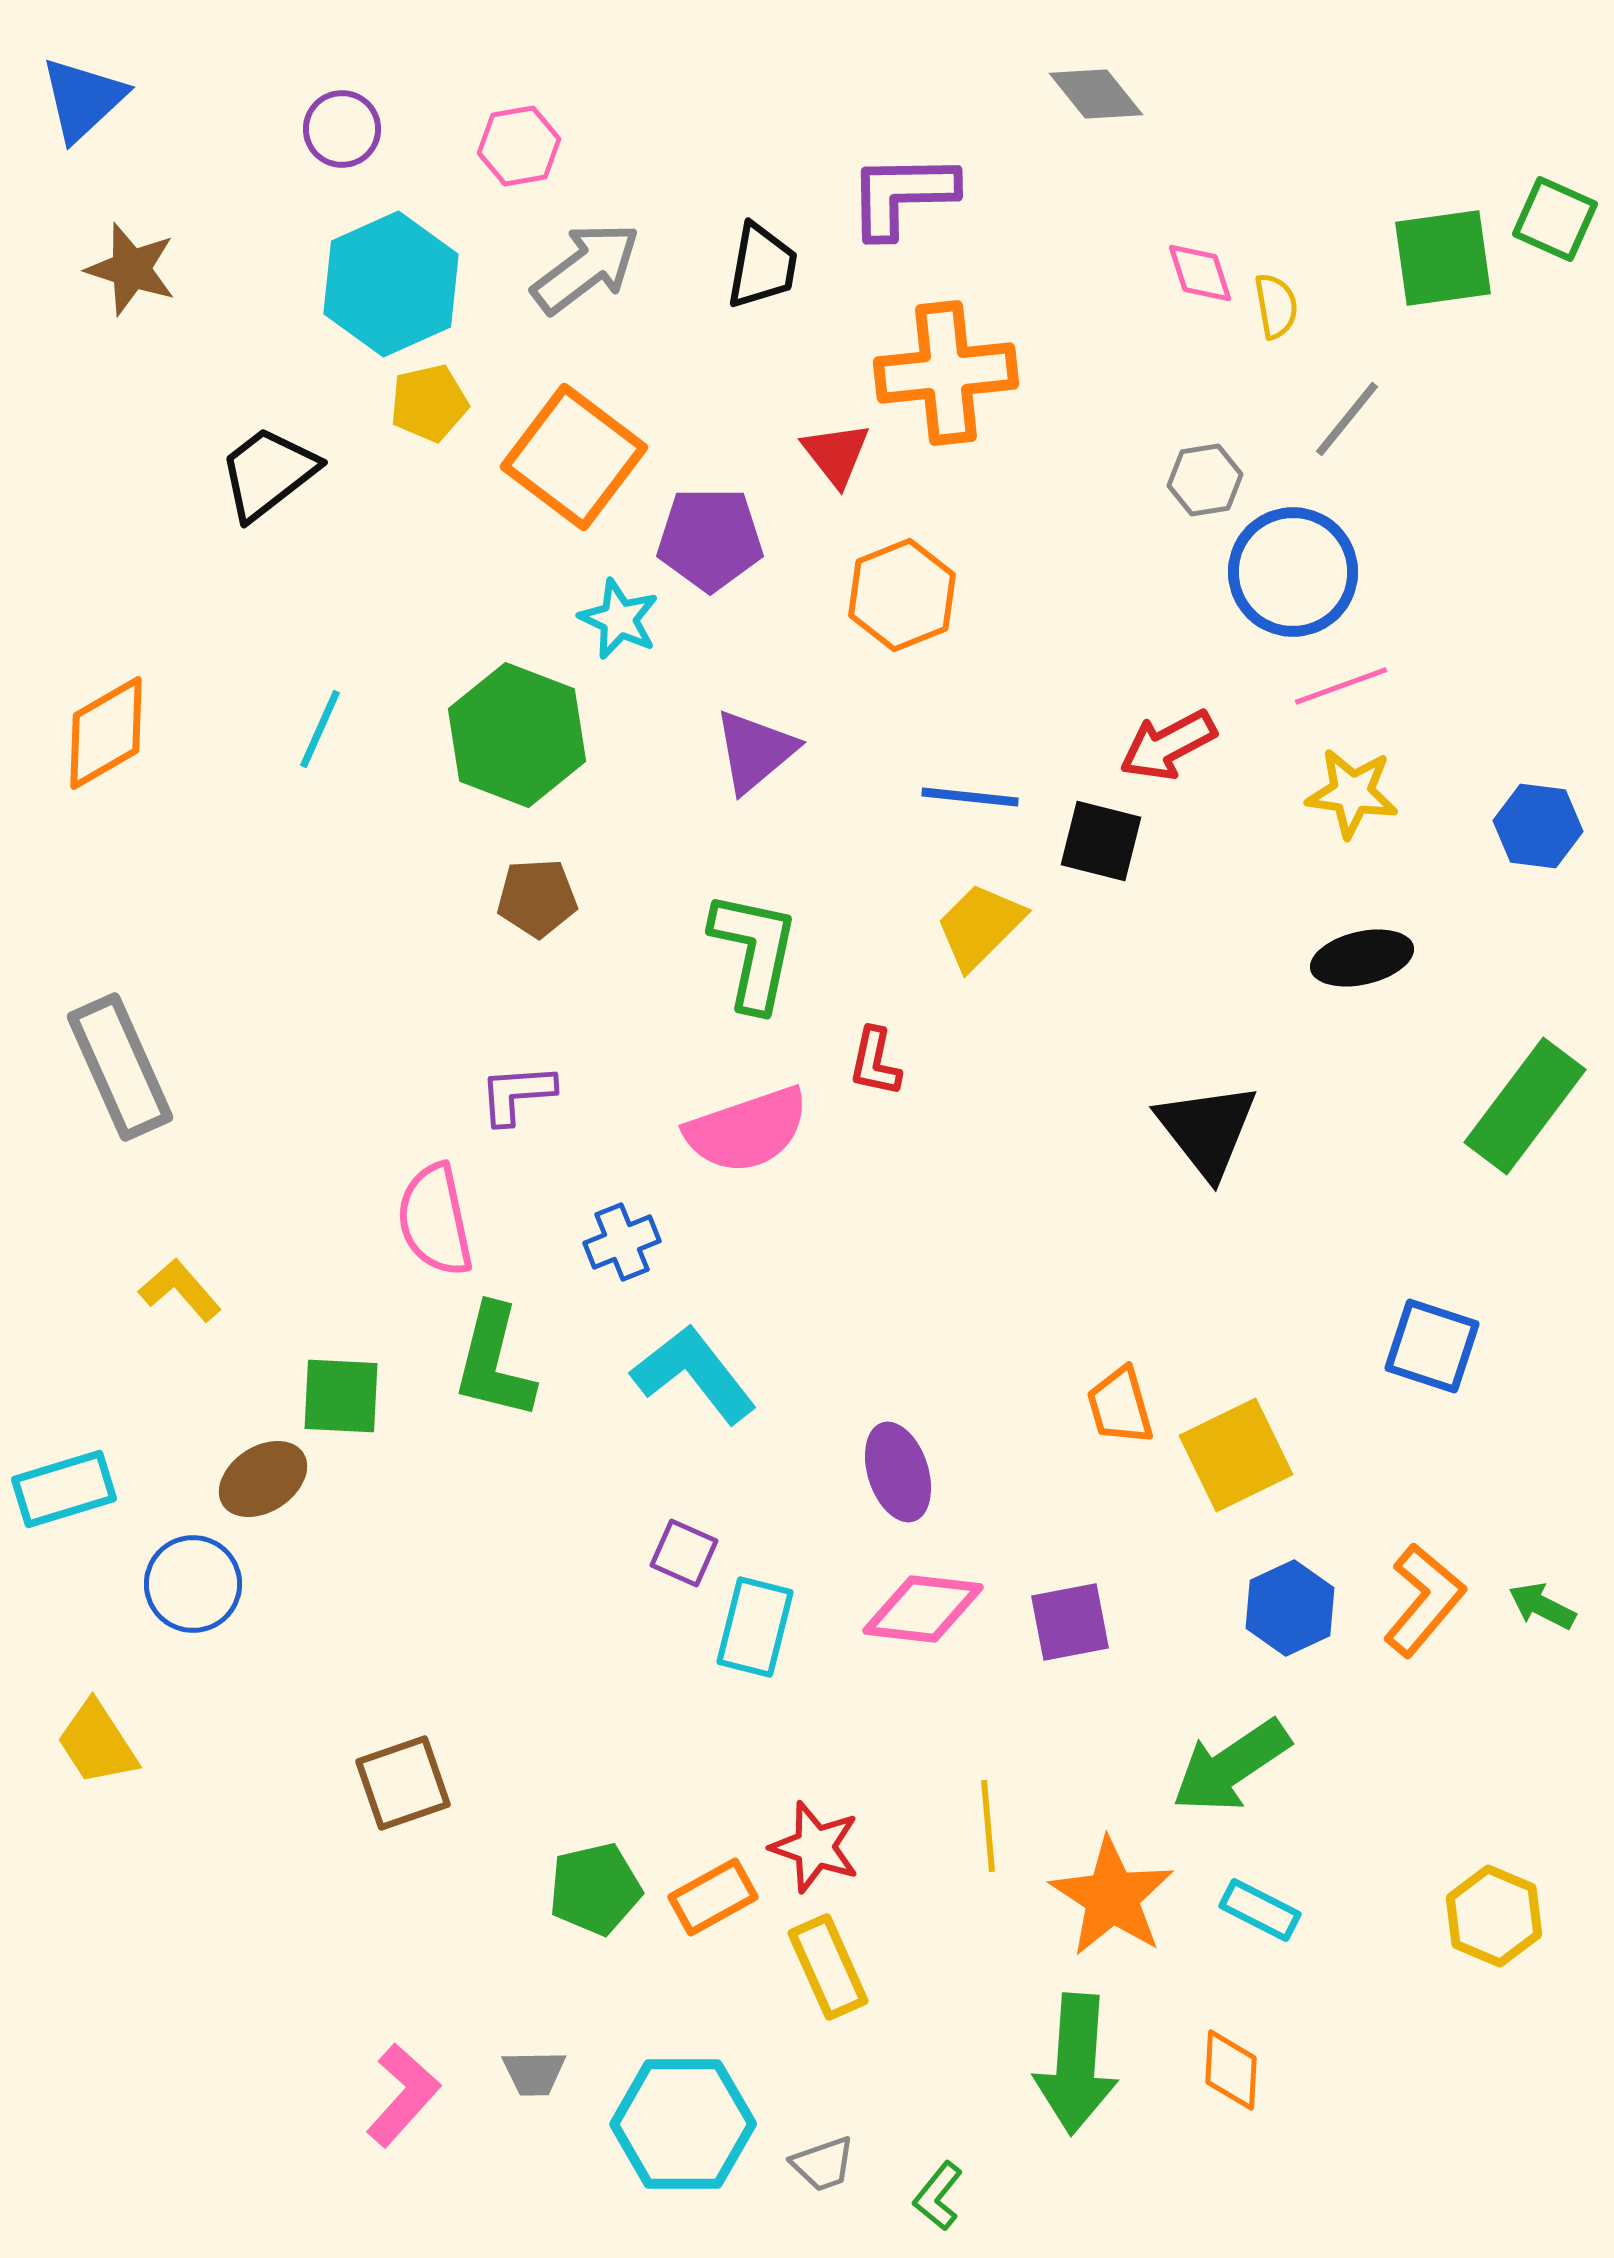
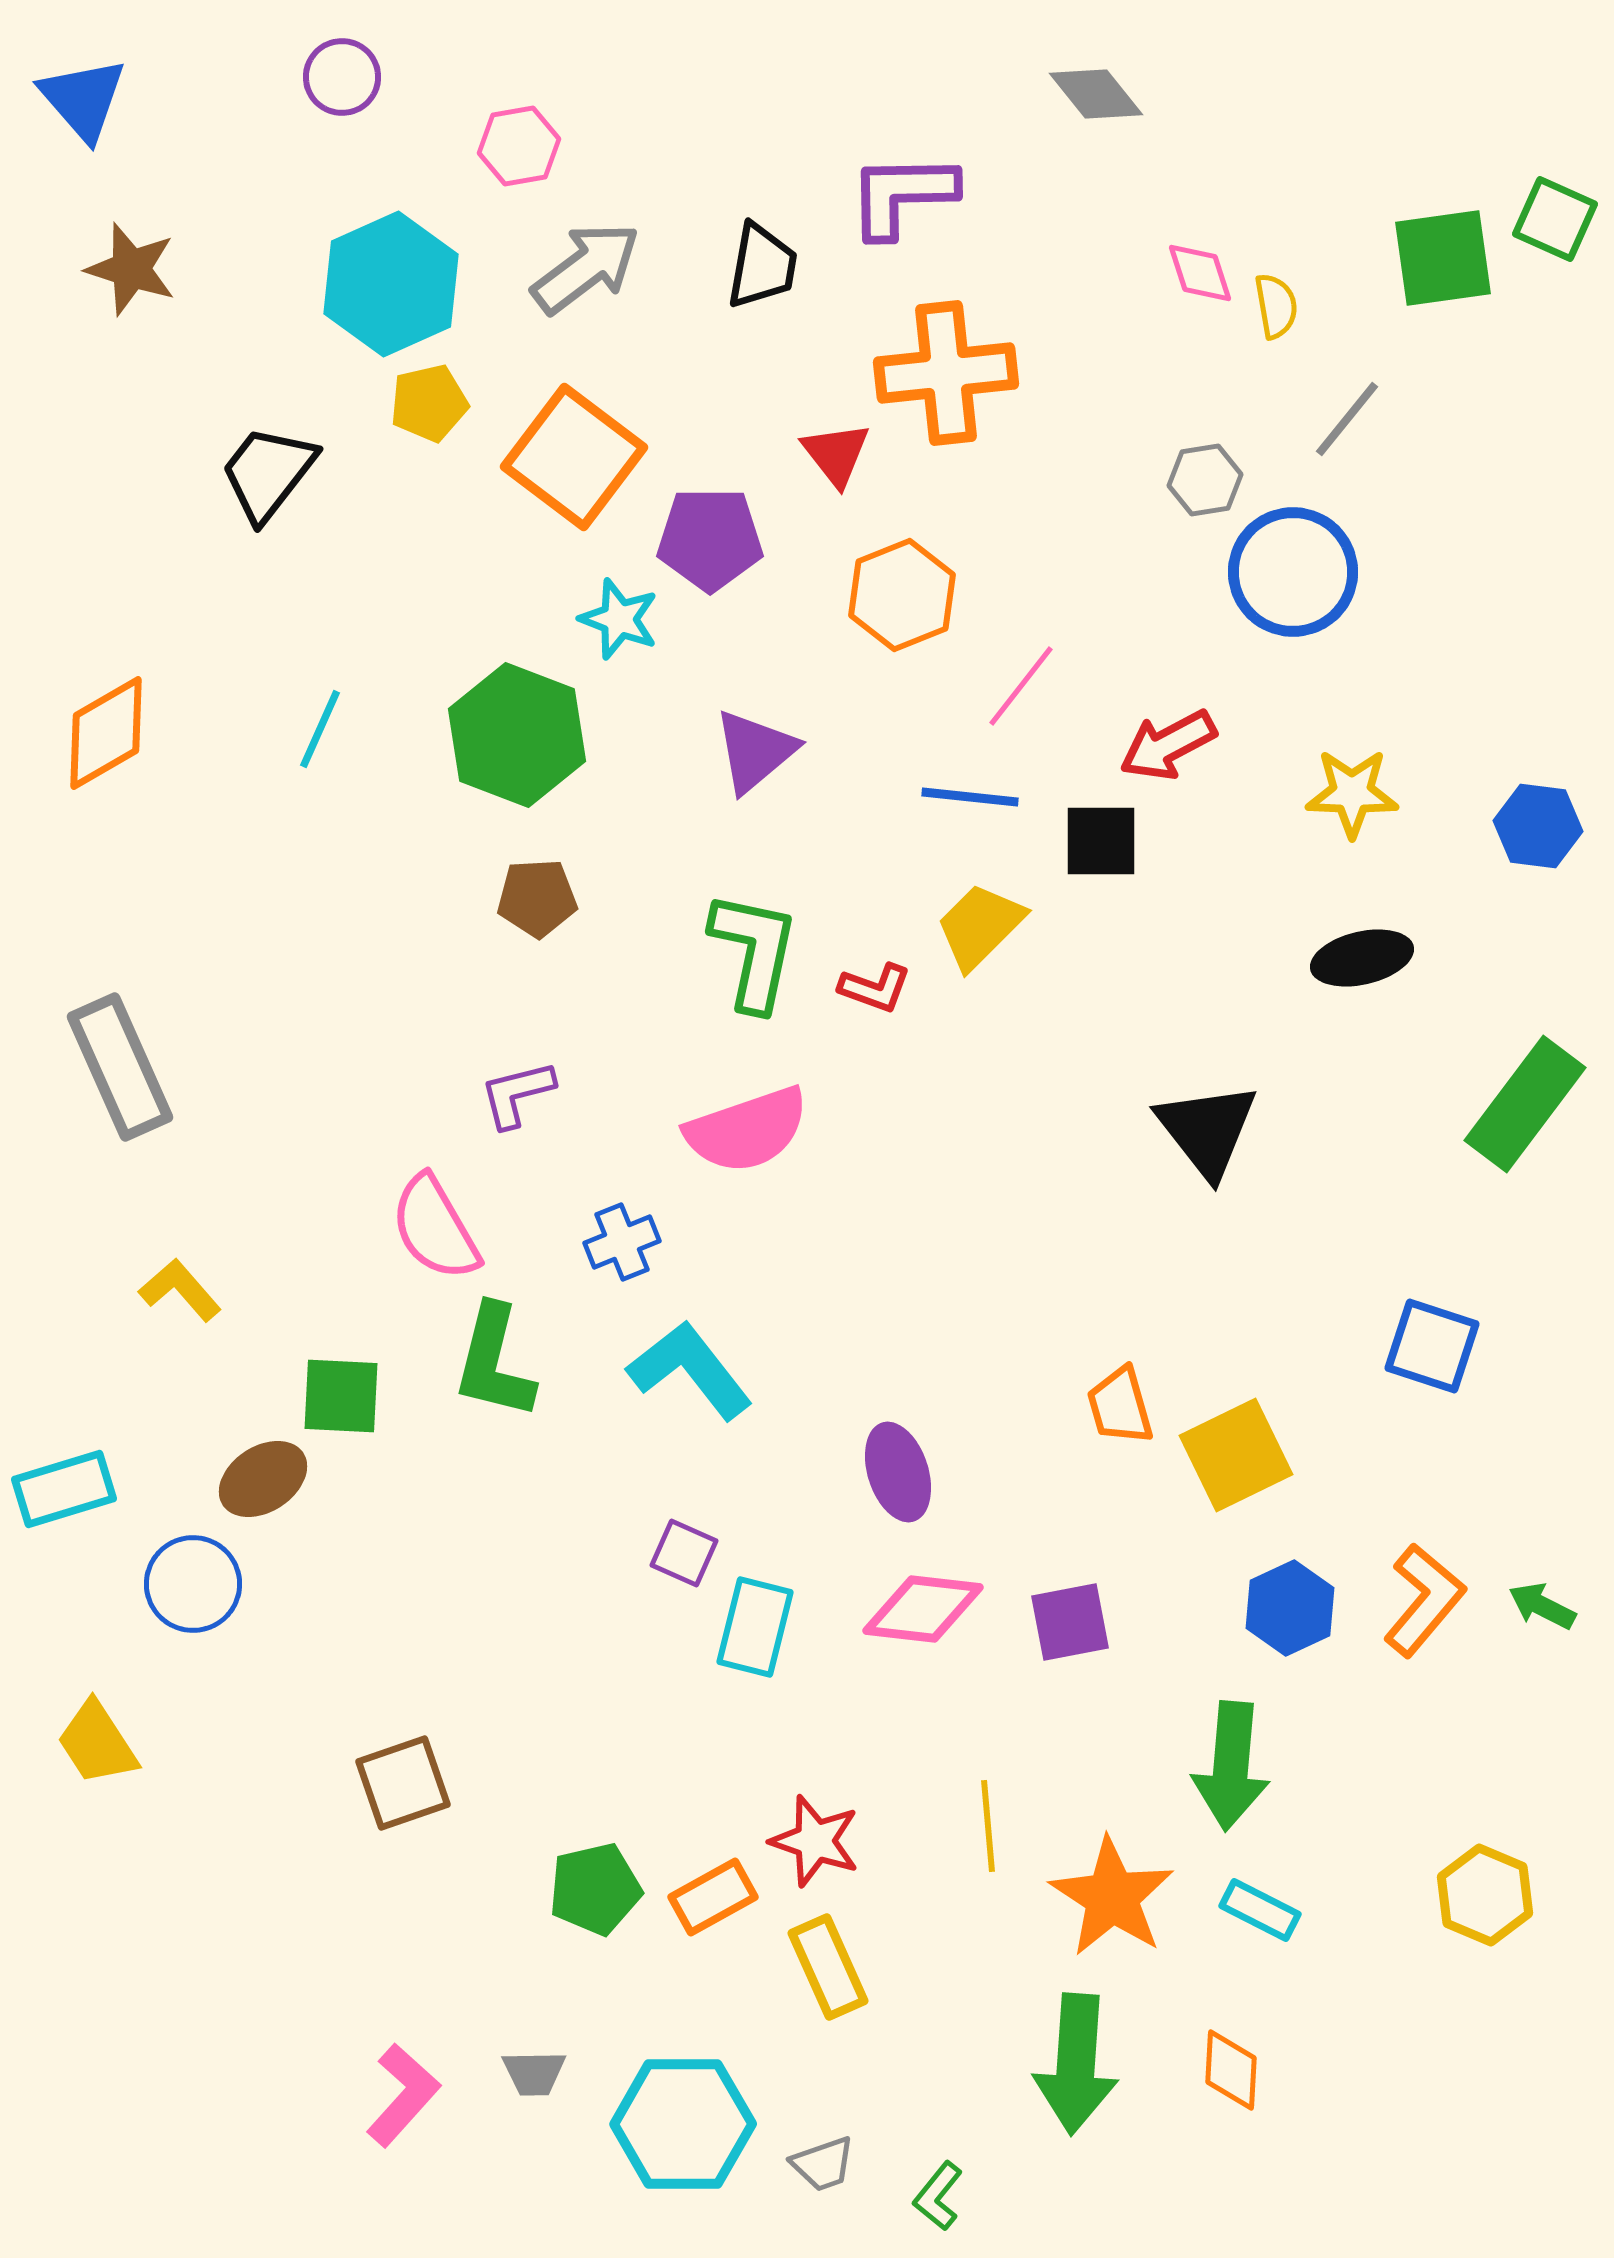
blue triangle at (83, 99): rotated 28 degrees counterclockwise
purple circle at (342, 129): moved 52 px up
black trapezoid at (268, 473): rotated 14 degrees counterclockwise
cyan star at (619, 619): rotated 4 degrees counterclockwise
pink line at (1341, 686): moved 320 px left; rotated 32 degrees counterclockwise
yellow star at (1352, 793): rotated 6 degrees counterclockwise
black square at (1101, 841): rotated 14 degrees counterclockwise
red L-shape at (875, 1062): moved 74 px up; rotated 82 degrees counterclockwise
purple L-shape at (517, 1094): rotated 10 degrees counterclockwise
green rectangle at (1525, 1106): moved 2 px up
pink semicircle at (435, 1220): moved 8 px down; rotated 18 degrees counterclockwise
cyan L-shape at (694, 1374): moved 4 px left, 4 px up
green arrow at (1231, 1766): rotated 51 degrees counterclockwise
red star at (815, 1847): moved 6 px up
yellow hexagon at (1494, 1916): moved 9 px left, 21 px up
